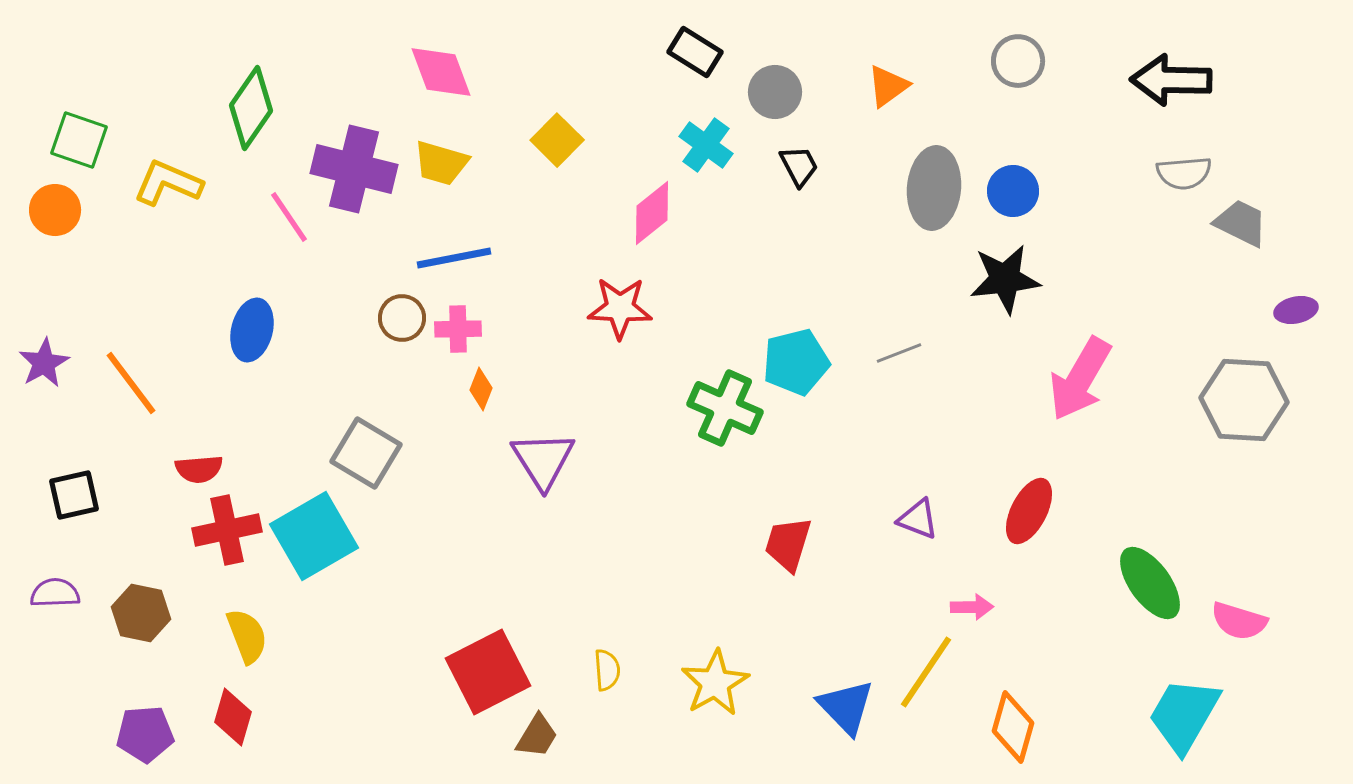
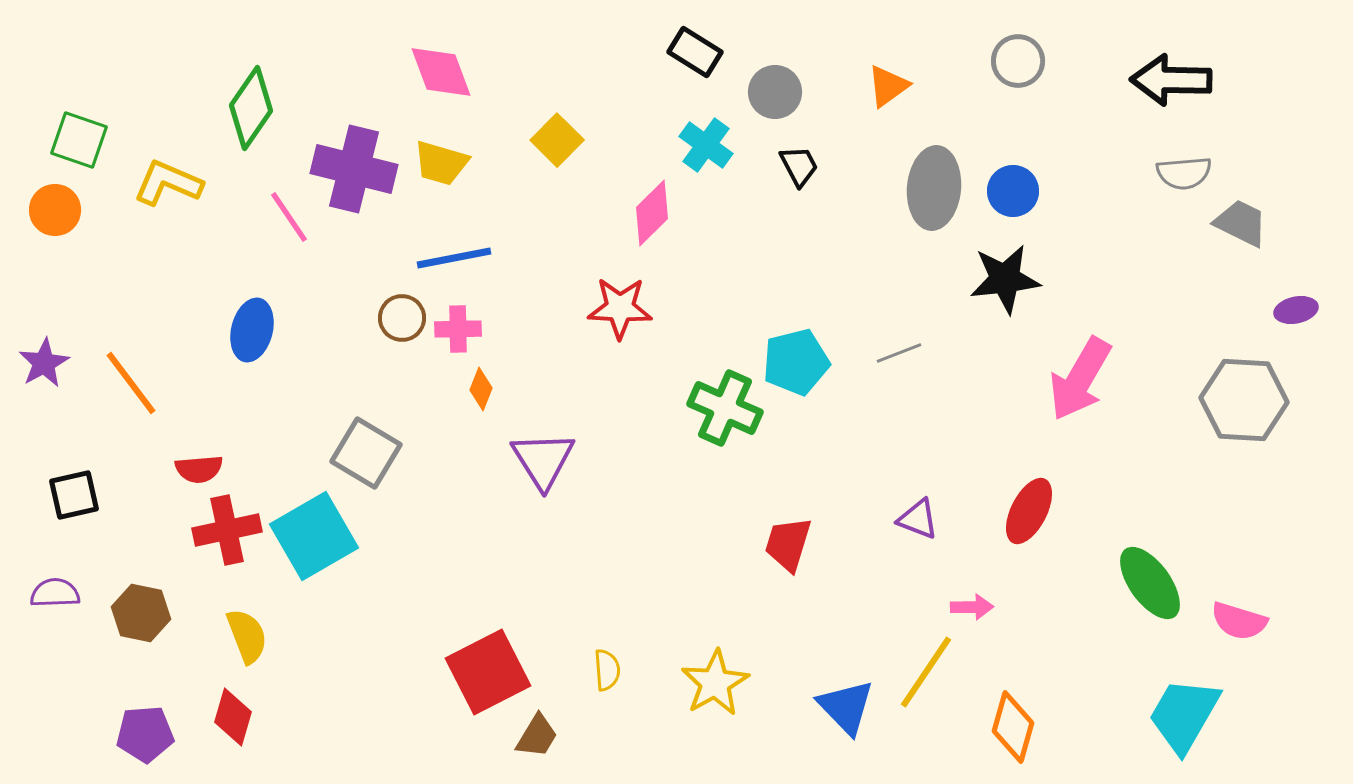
pink diamond at (652, 213): rotated 6 degrees counterclockwise
